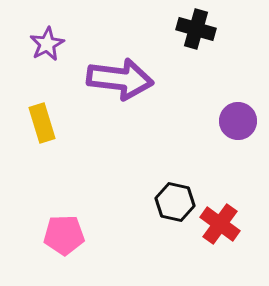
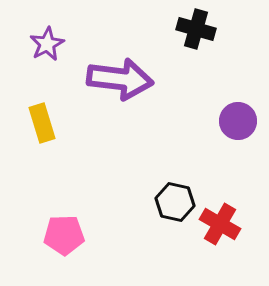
red cross: rotated 6 degrees counterclockwise
